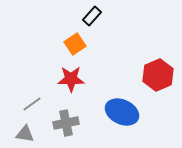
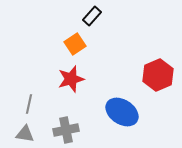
red star: rotated 16 degrees counterclockwise
gray line: moved 3 px left; rotated 42 degrees counterclockwise
blue ellipse: rotated 8 degrees clockwise
gray cross: moved 7 px down
